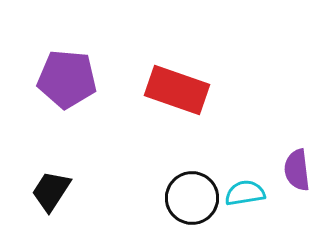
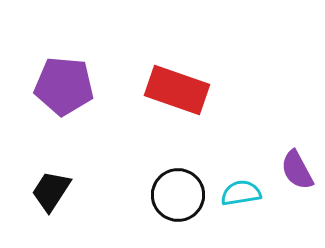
purple pentagon: moved 3 px left, 7 px down
purple semicircle: rotated 21 degrees counterclockwise
cyan semicircle: moved 4 px left
black circle: moved 14 px left, 3 px up
